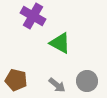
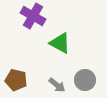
gray circle: moved 2 px left, 1 px up
